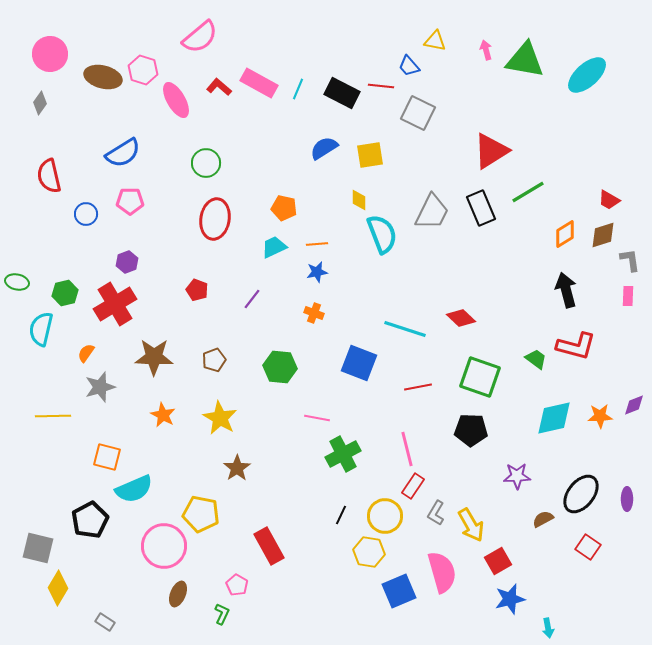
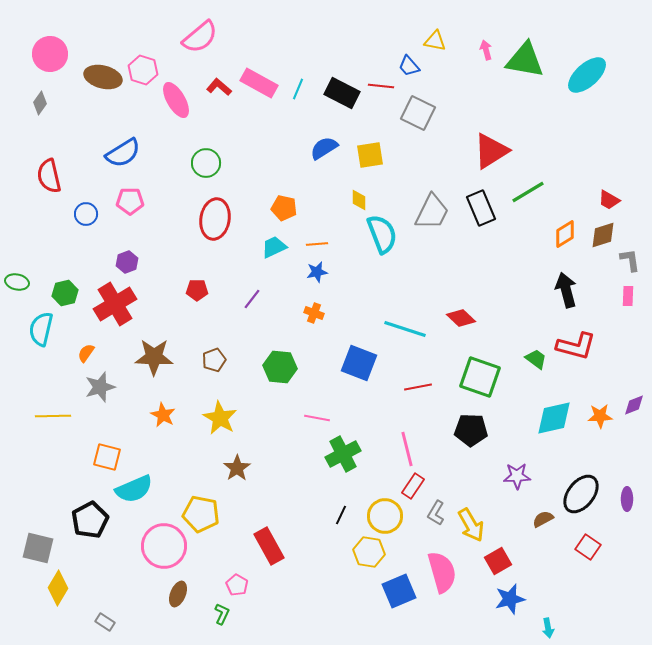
red pentagon at (197, 290): rotated 20 degrees counterclockwise
